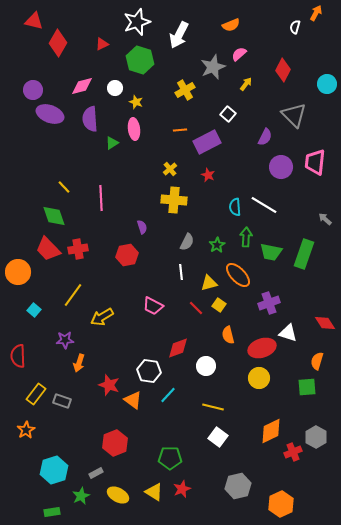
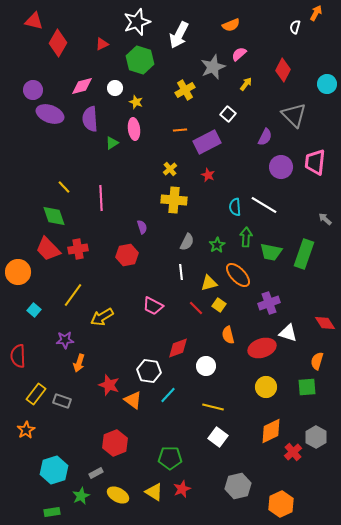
yellow circle at (259, 378): moved 7 px right, 9 px down
red cross at (293, 452): rotated 18 degrees counterclockwise
